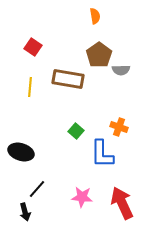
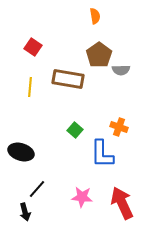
green square: moved 1 px left, 1 px up
